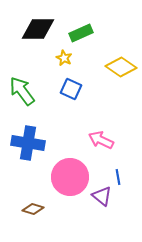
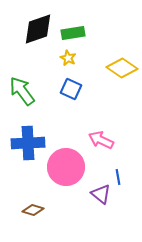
black diamond: rotated 20 degrees counterclockwise
green rectangle: moved 8 px left; rotated 15 degrees clockwise
yellow star: moved 4 px right
yellow diamond: moved 1 px right, 1 px down
blue cross: rotated 12 degrees counterclockwise
pink circle: moved 4 px left, 10 px up
purple triangle: moved 1 px left, 2 px up
brown diamond: moved 1 px down
